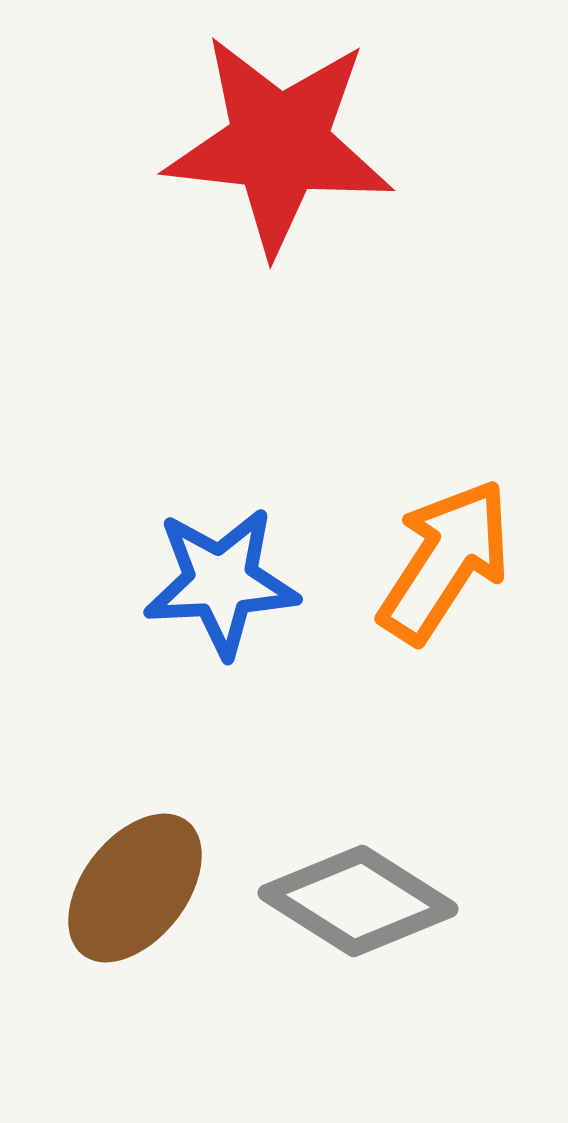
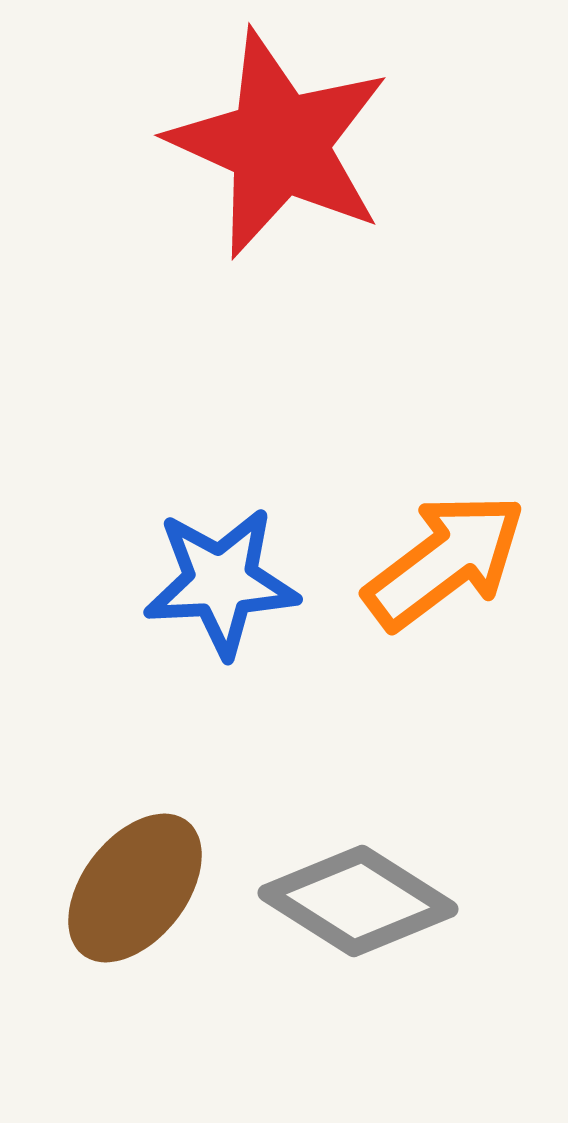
red star: rotated 18 degrees clockwise
orange arrow: rotated 20 degrees clockwise
